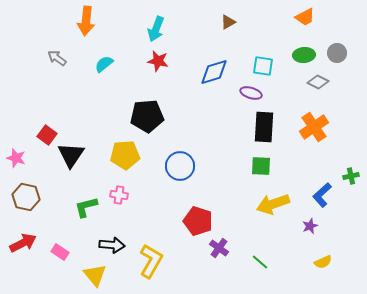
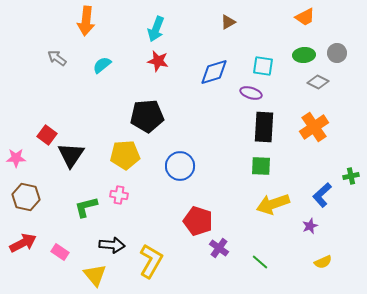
cyan semicircle: moved 2 px left, 1 px down
pink star: rotated 18 degrees counterclockwise
